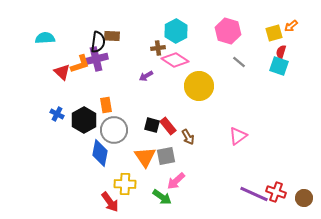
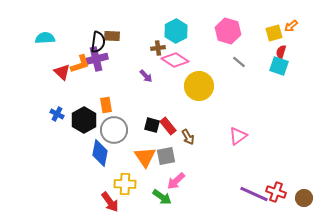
purple arrow: rotated 104 degrees counterclockwise
